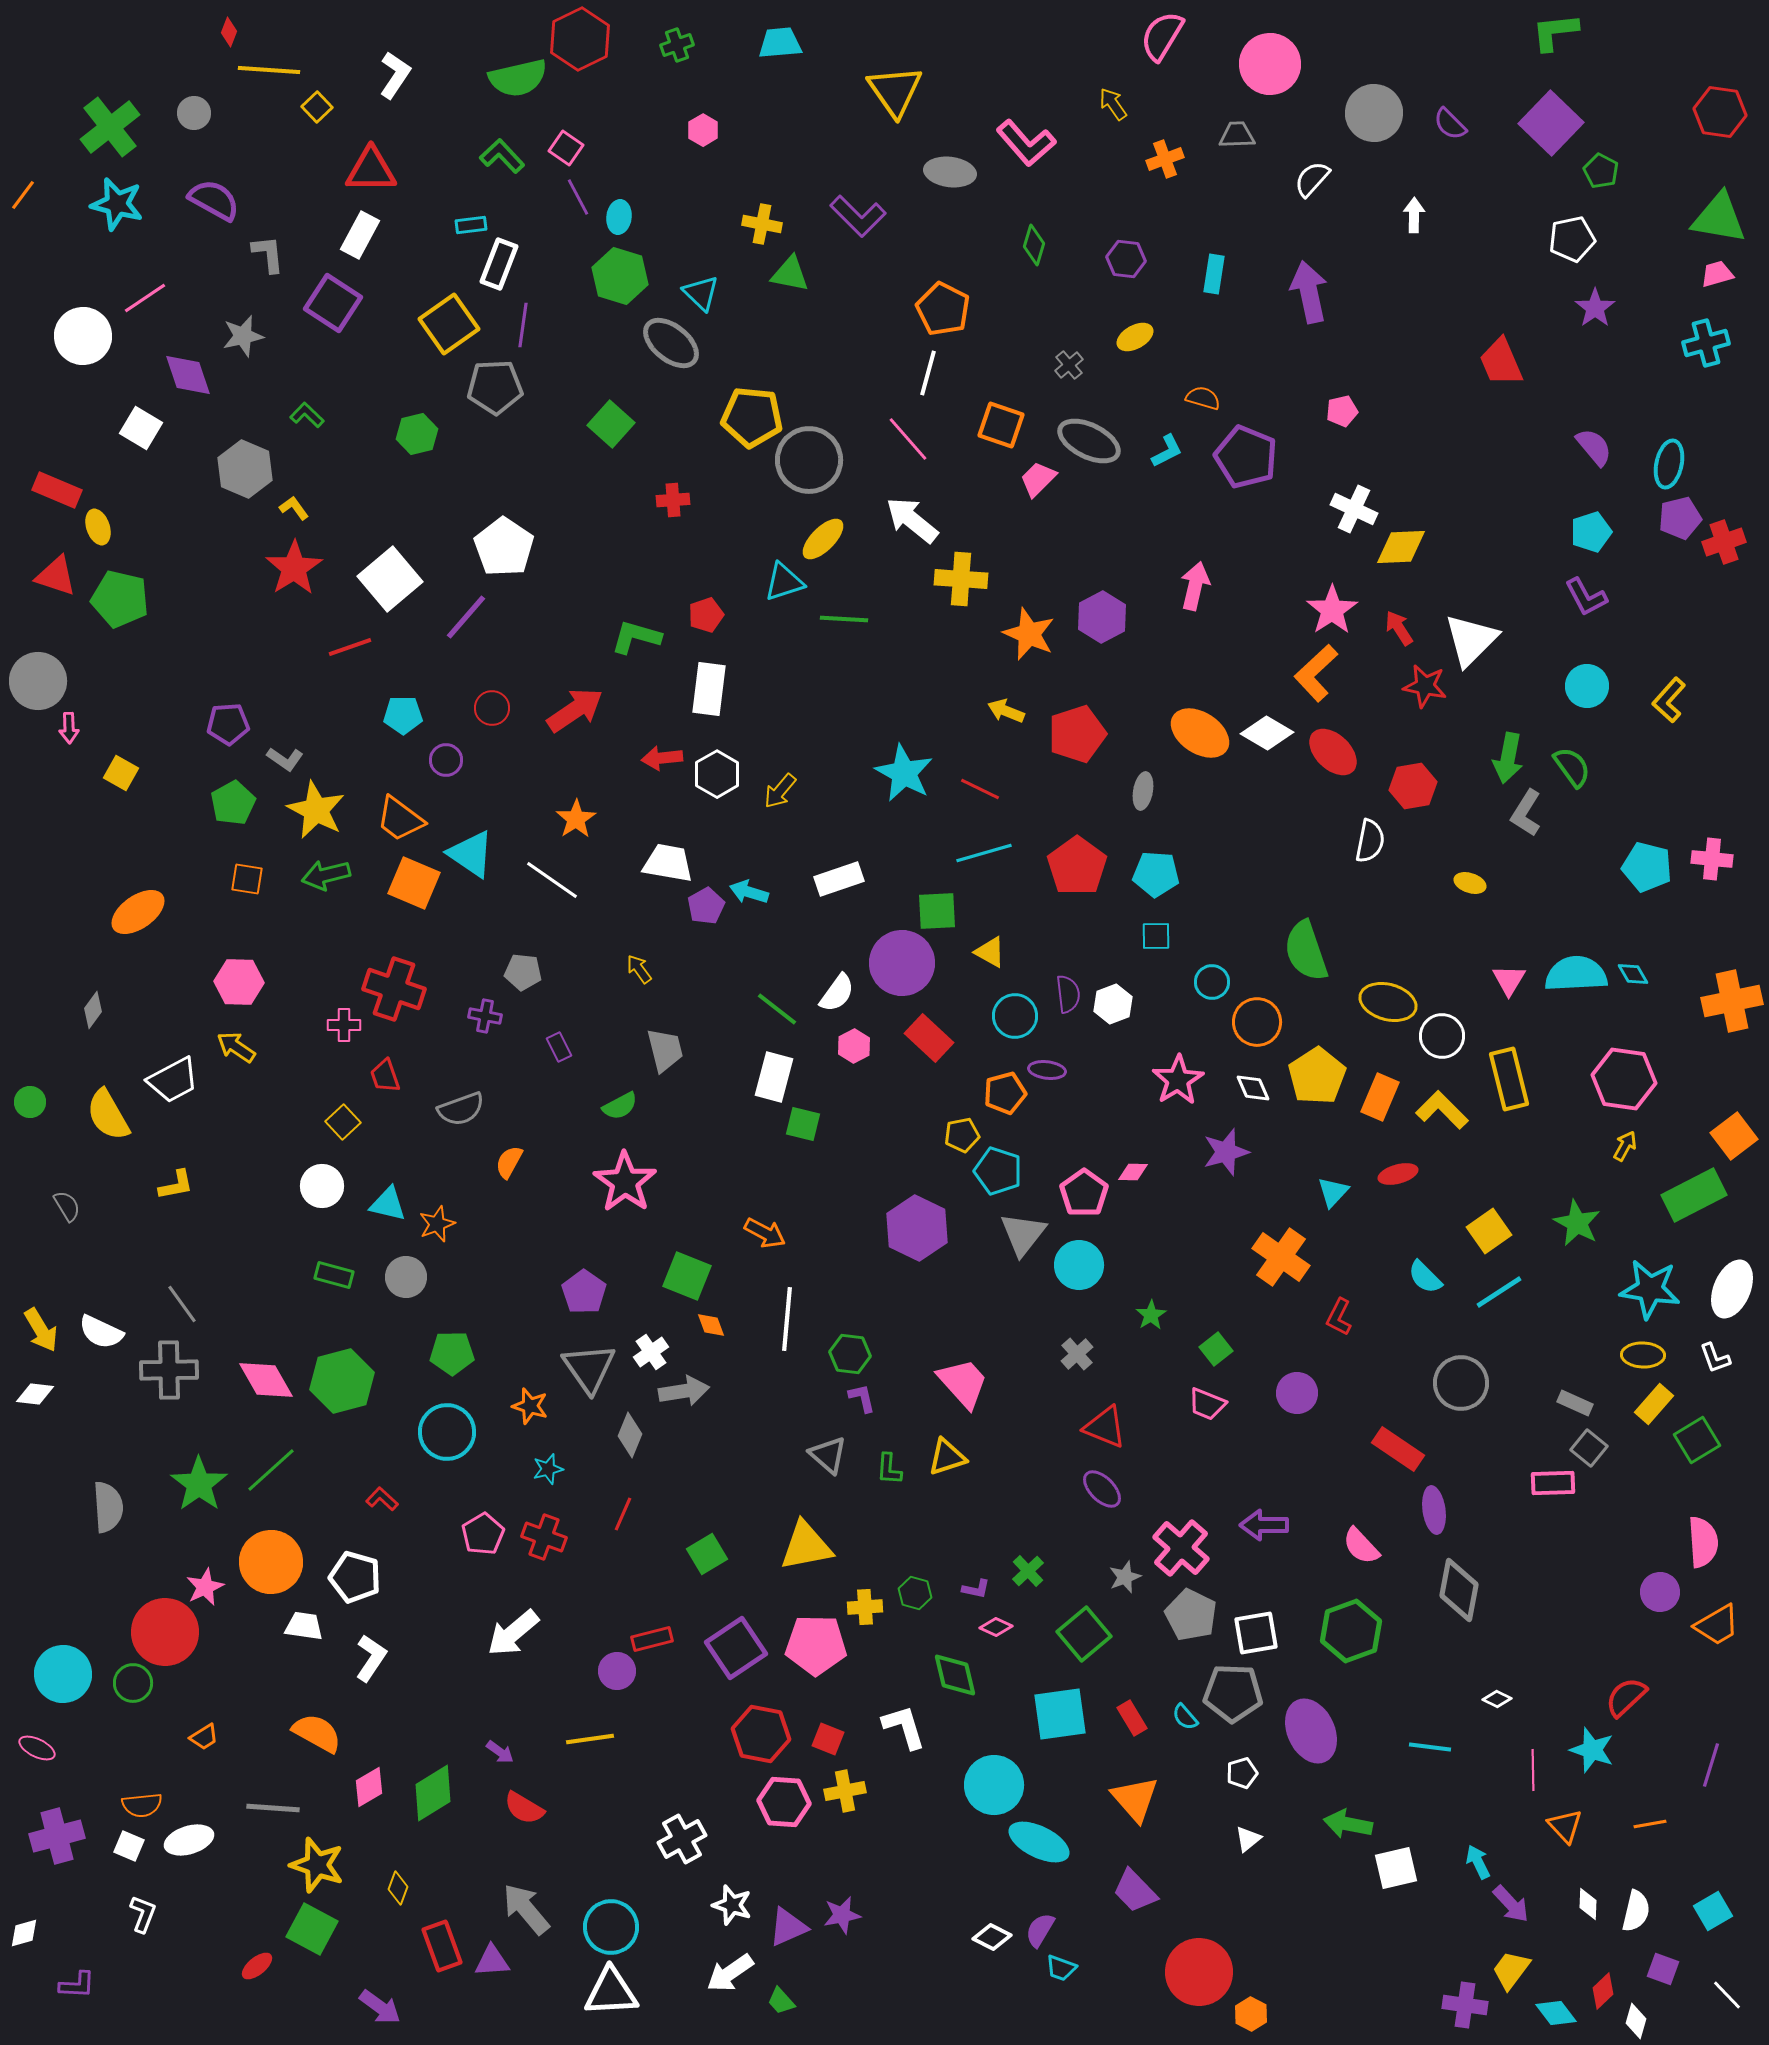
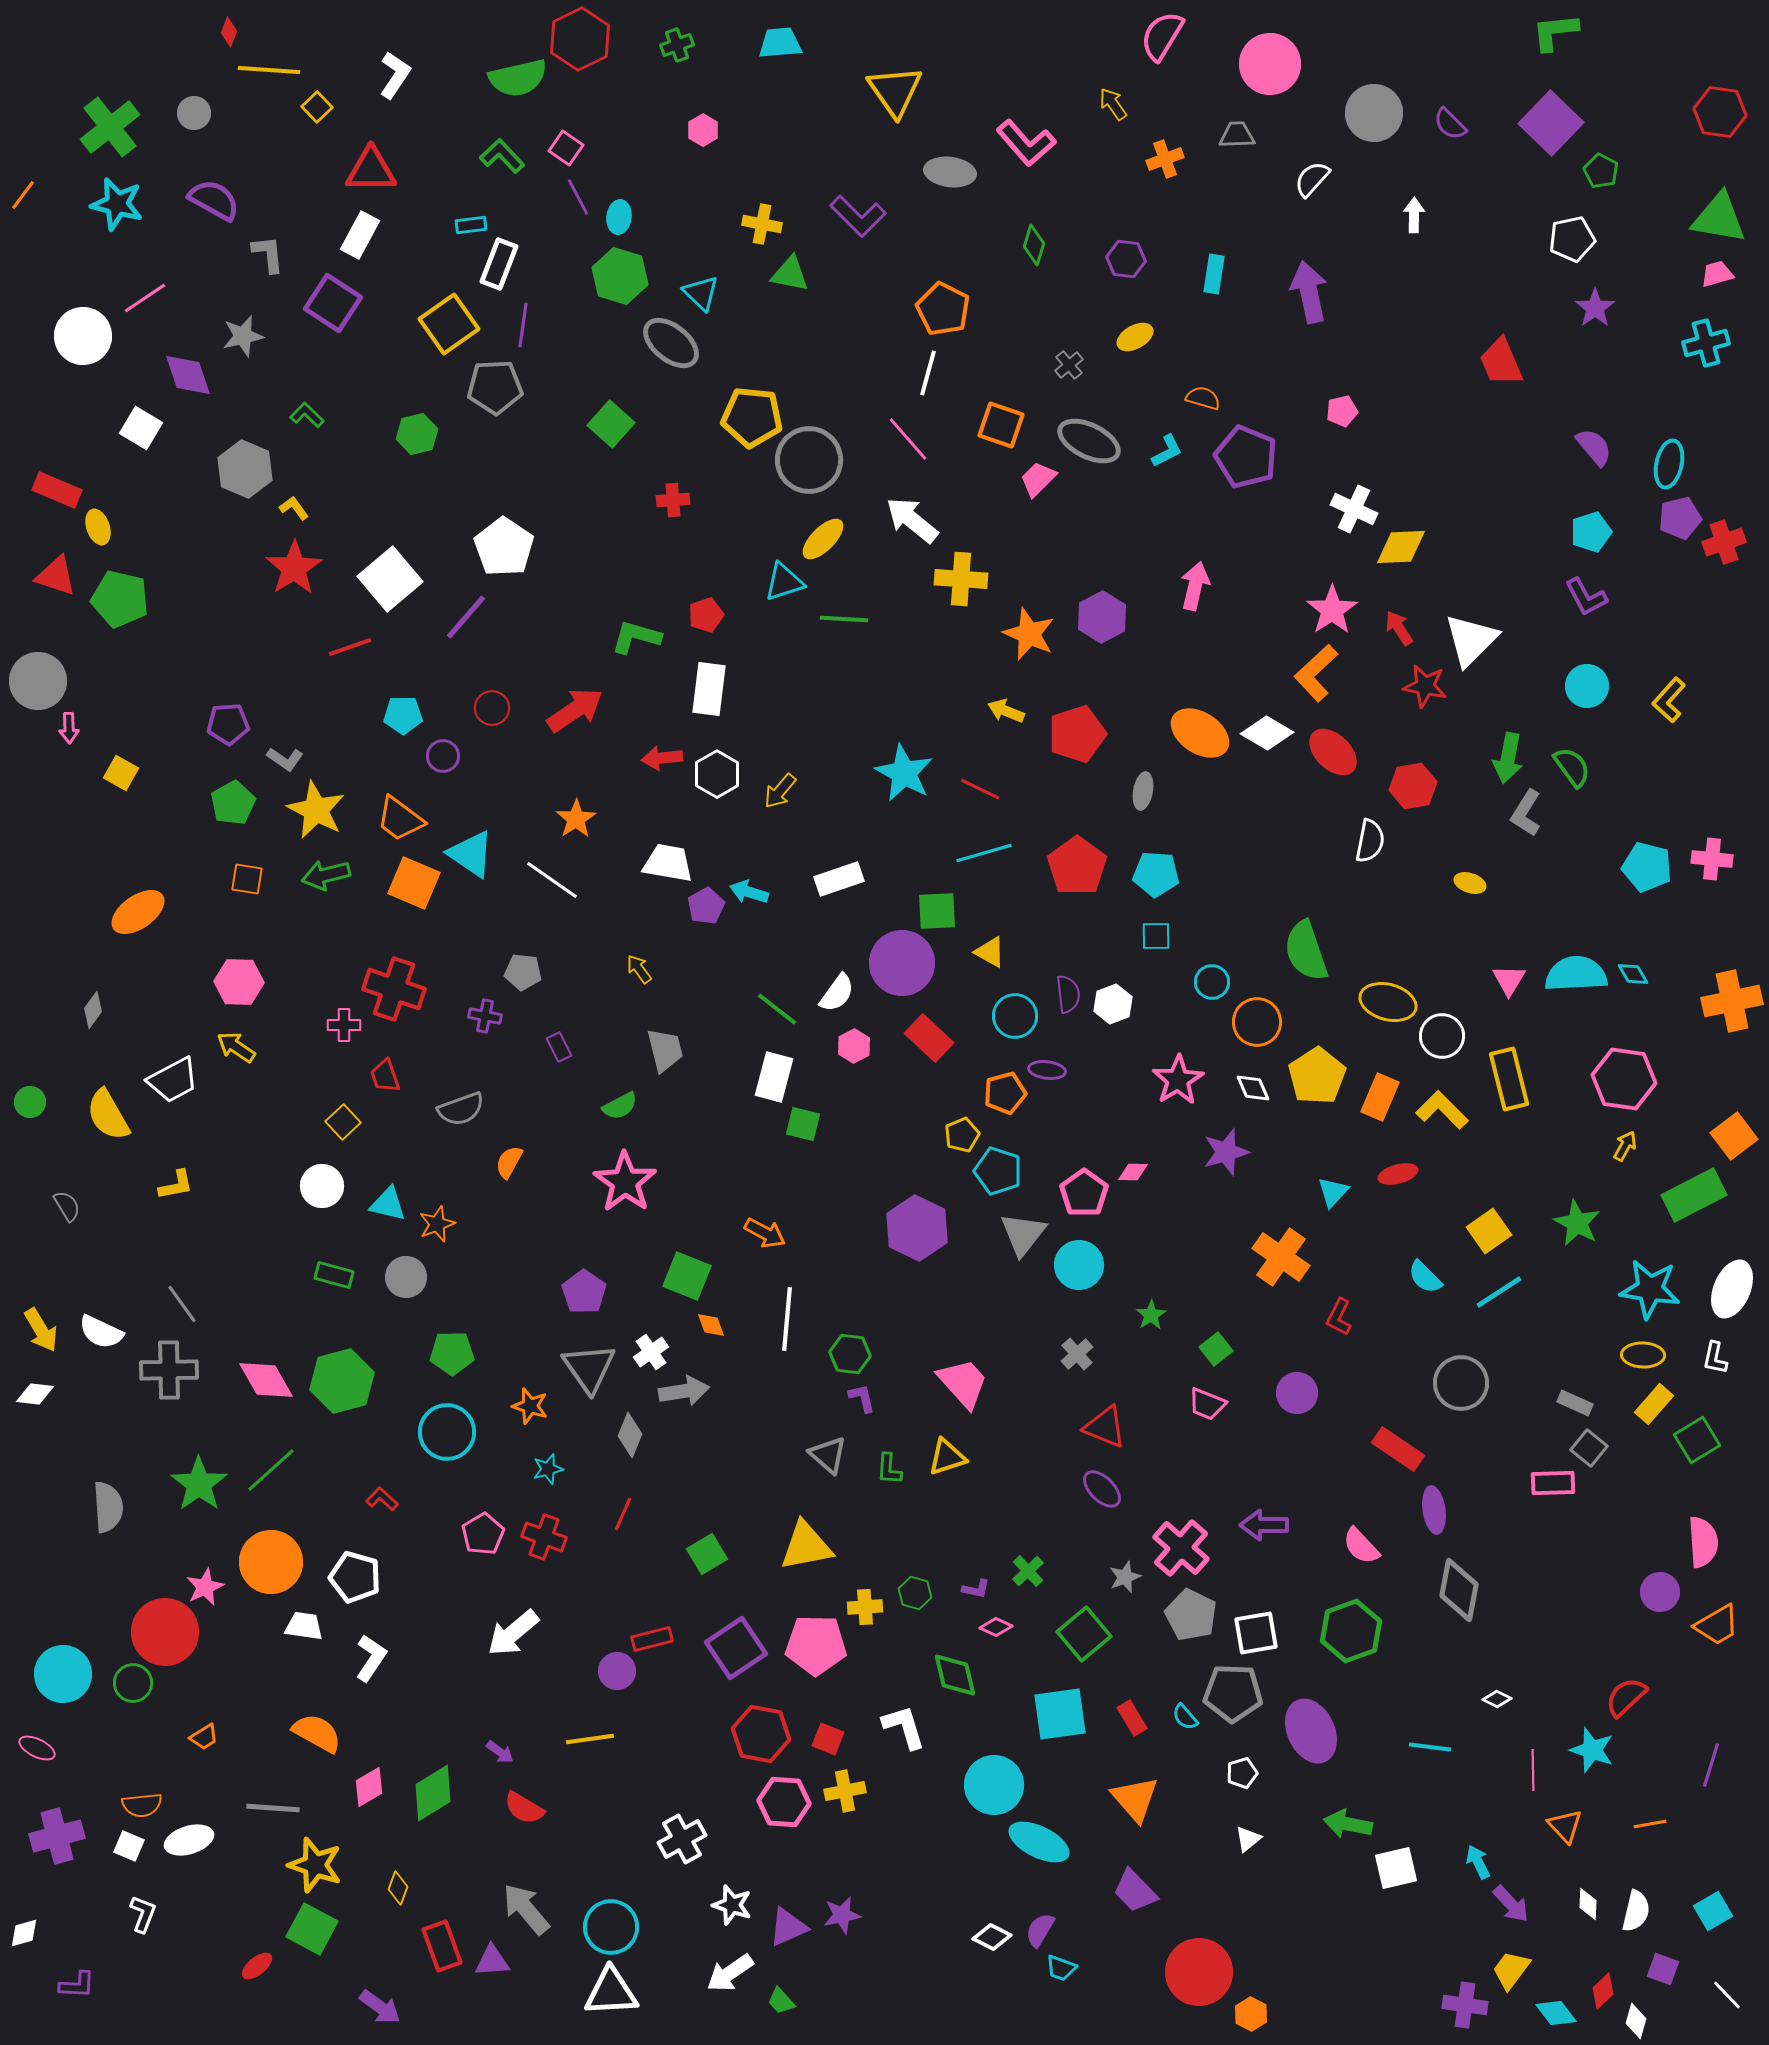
purple circle at (446, 760): moved 3 px left, 4 px up
yellow pentagon at (962, 1135): rotated 12 degrees counterclockwise
white L-shape at (1715, 1358): rotated 32 degrees clockwise
yellow star at (317, 1865): moved 2 px left
